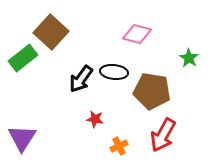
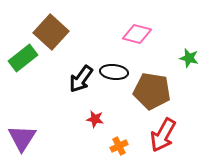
green star: rotated 18 degrees counterclockwise
